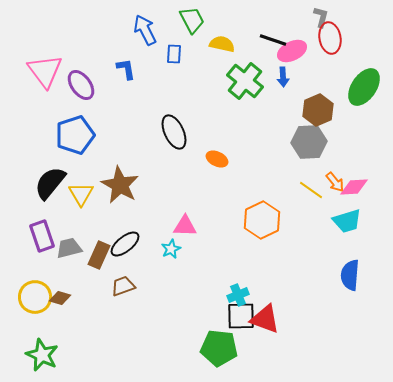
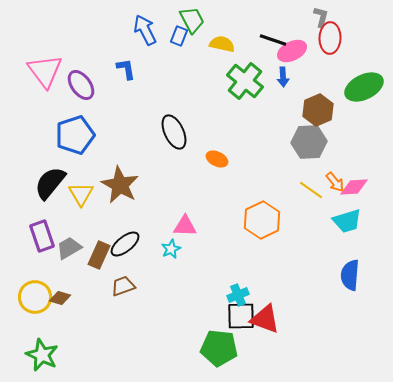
red ellipse at (330, 38): rotated 12 degrees clockwise
blue rectangle at (174, 54): moved 5 px right, 18 px up; rotated 18 degrees clockwise
green ellipse at (364, 87): rotated 30 degrees clockwise
gray trapezoid at (69, 248): rotated 16 degrees counterclockwise
